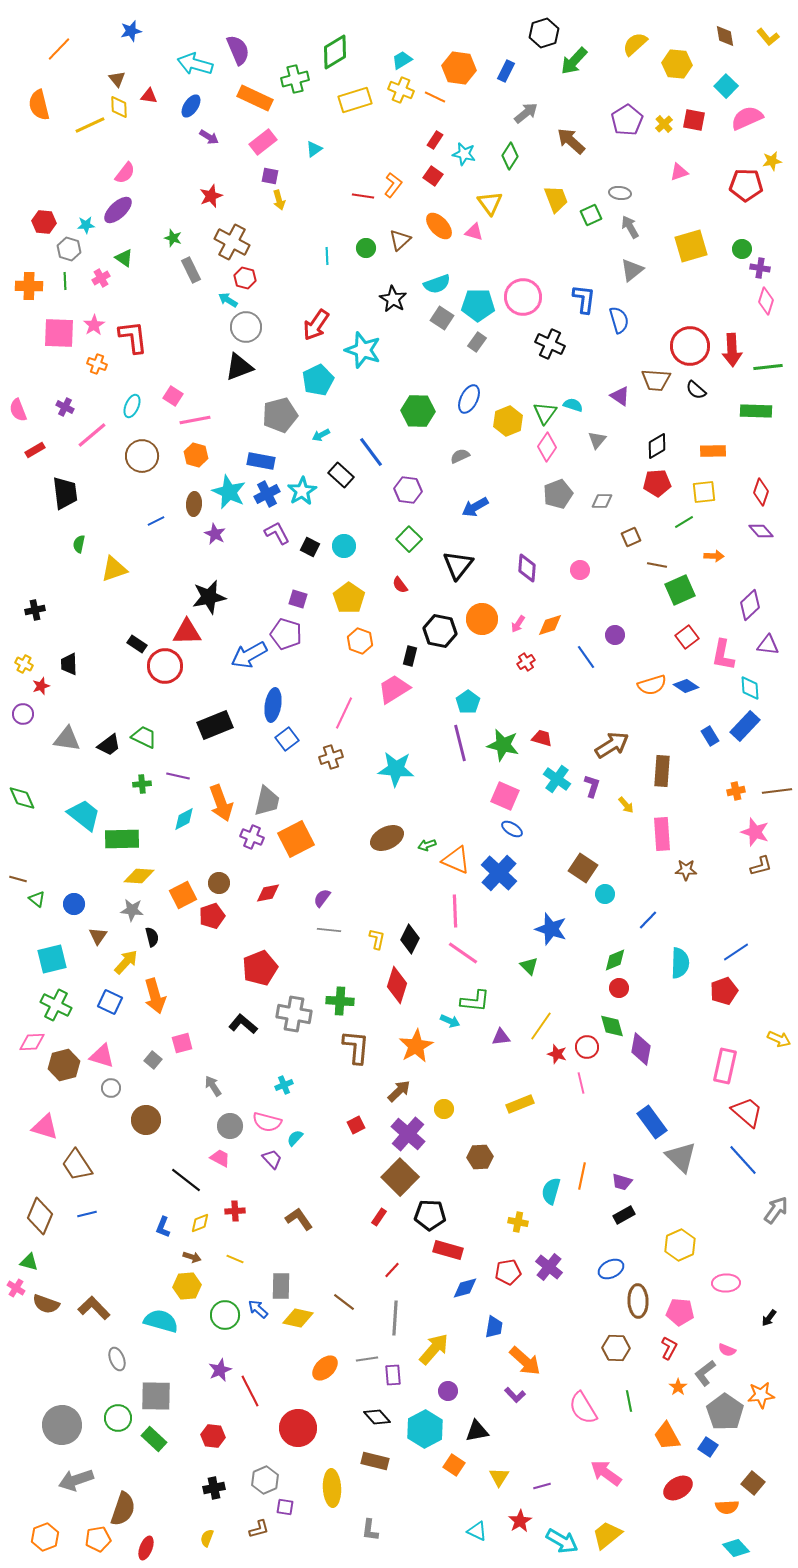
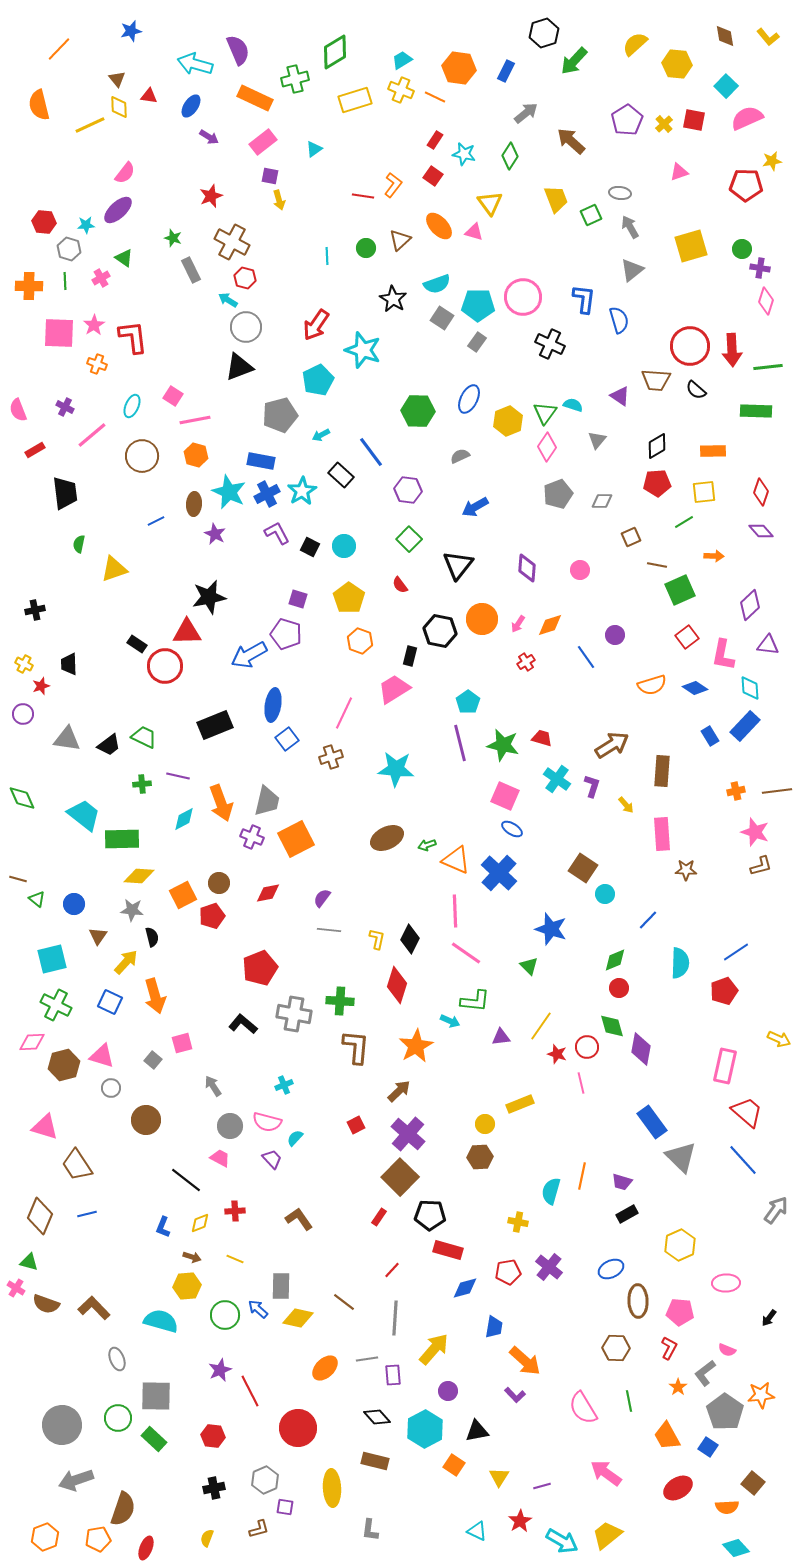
blue diamond at (686, 686): moved 9 px right, 2 px down
pink line at (463, 953): moved 3 px right
yellow circle at (444, 1109): moved 41 px right, 15 px down
black rectangle at (624, 1215): moved 3 px right, 1 px up
